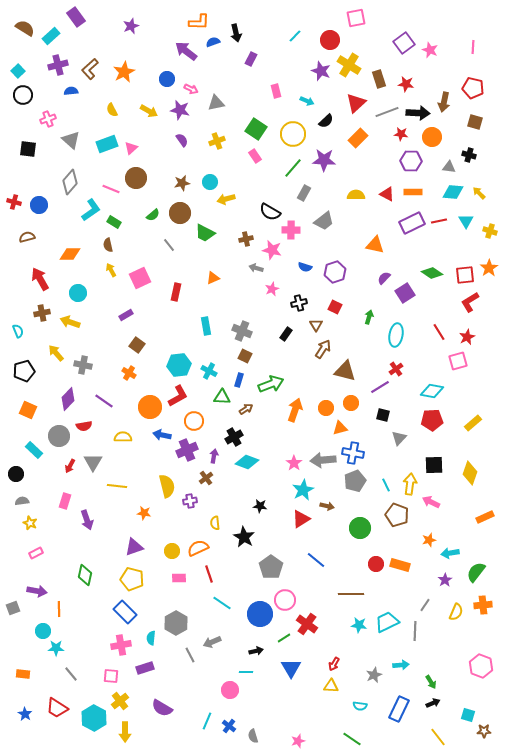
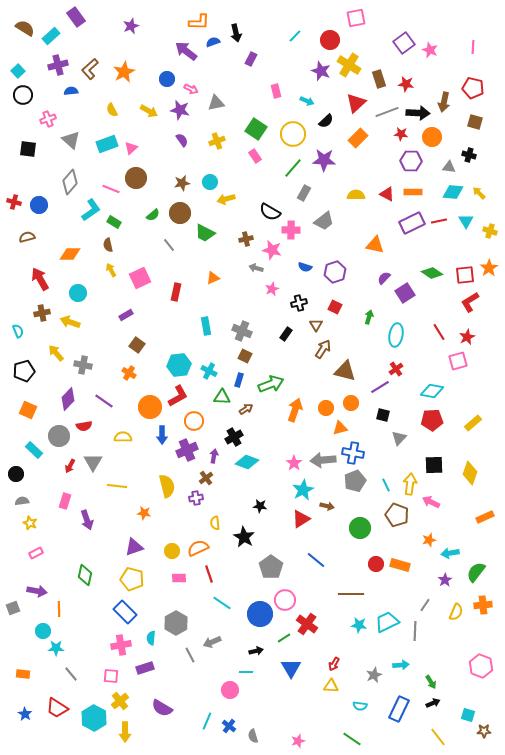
blue arrow at (162, 435): rotated 102 degrees counterclockwise
purple cross at (190, 501): moved 6 px right, 3 px up
